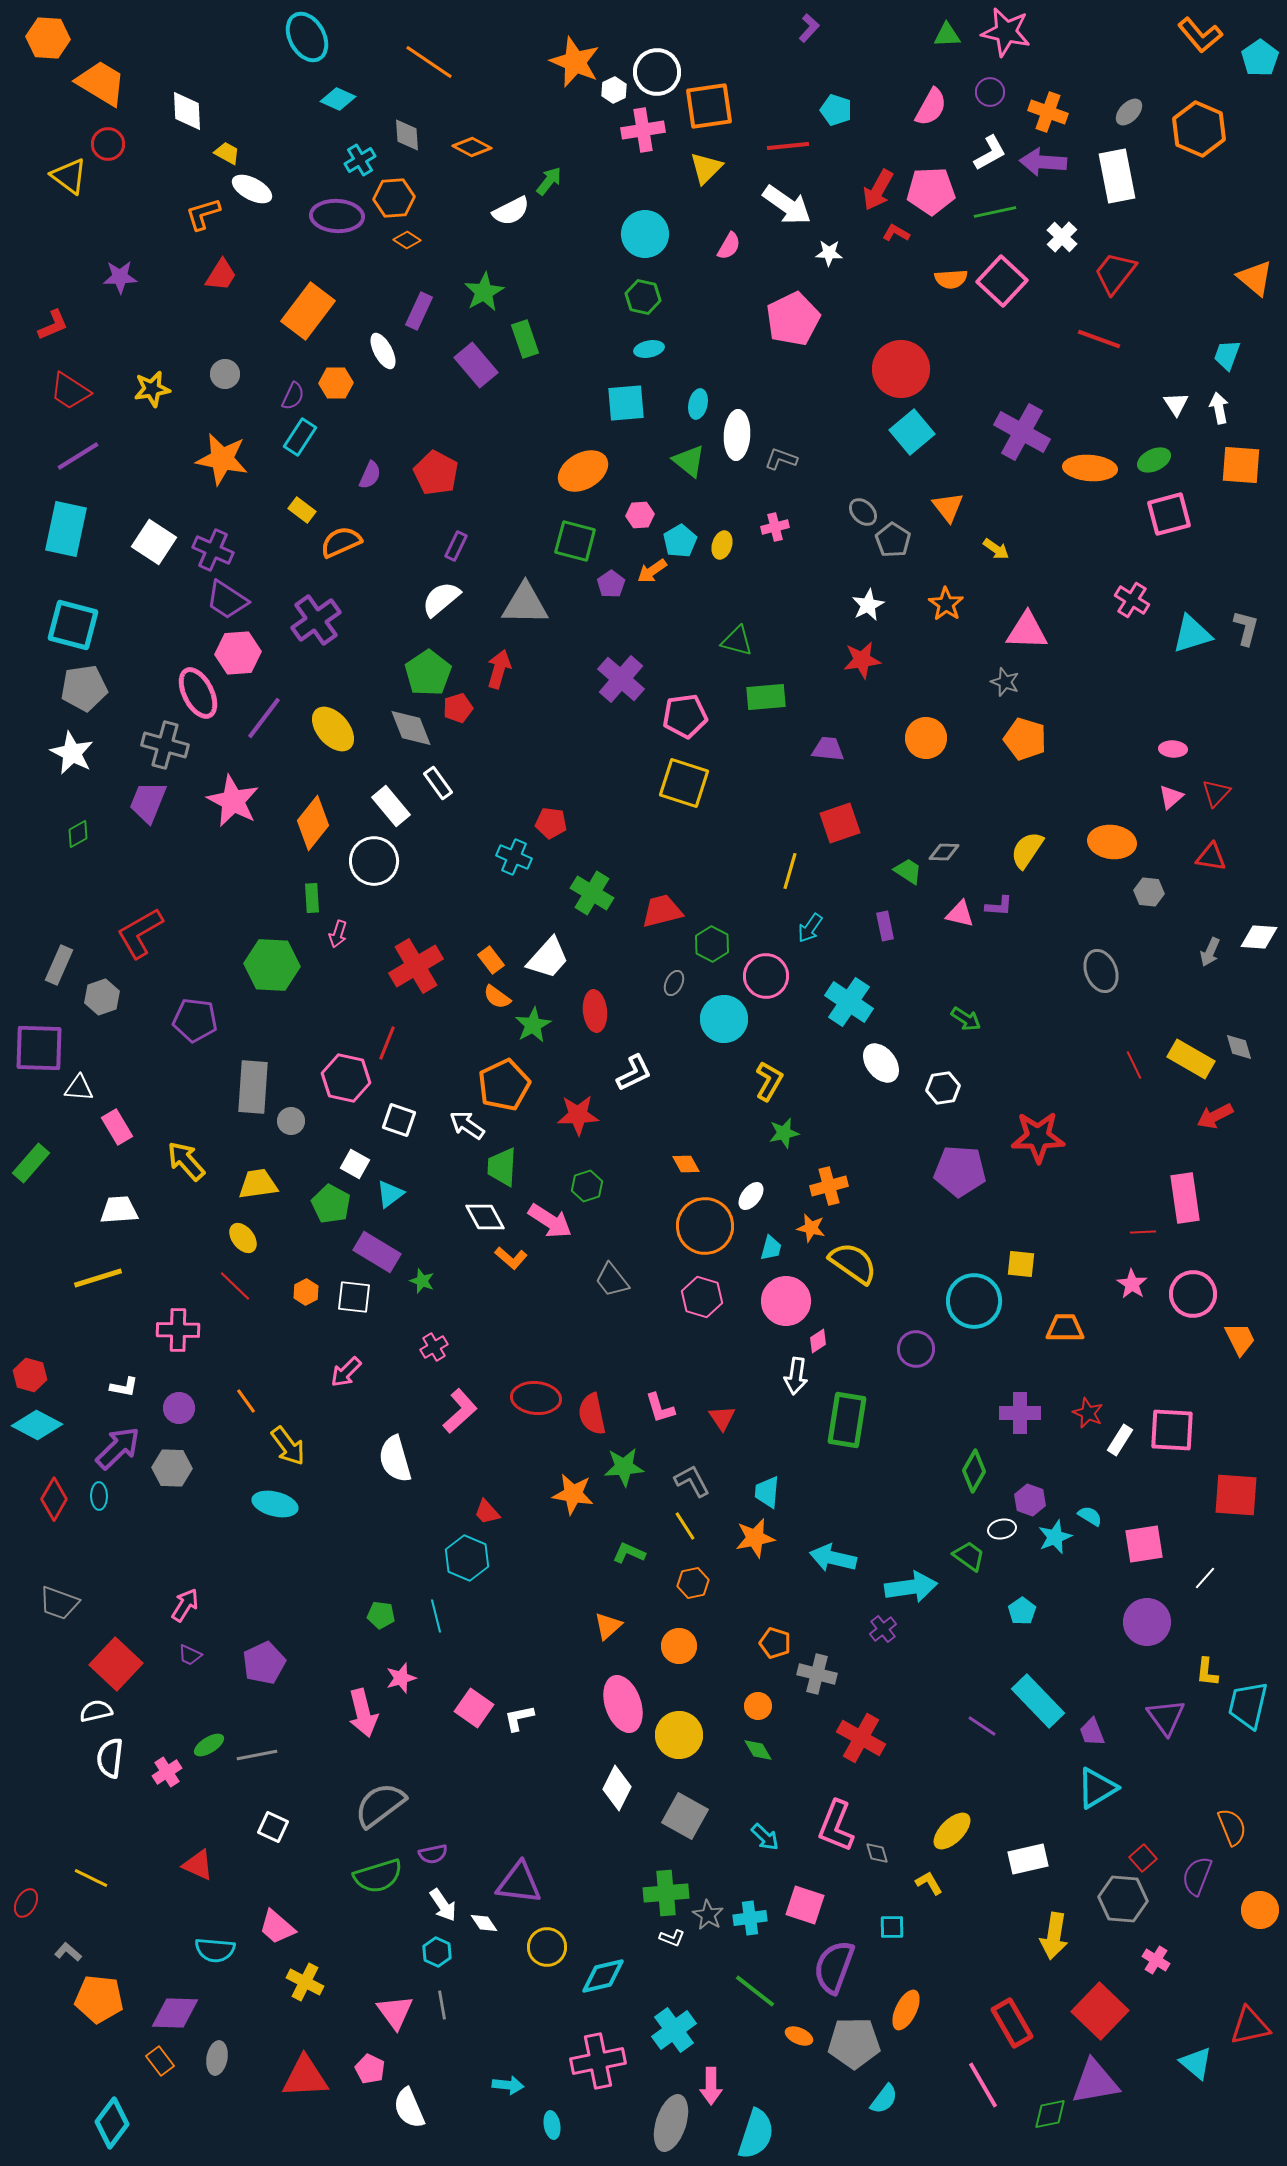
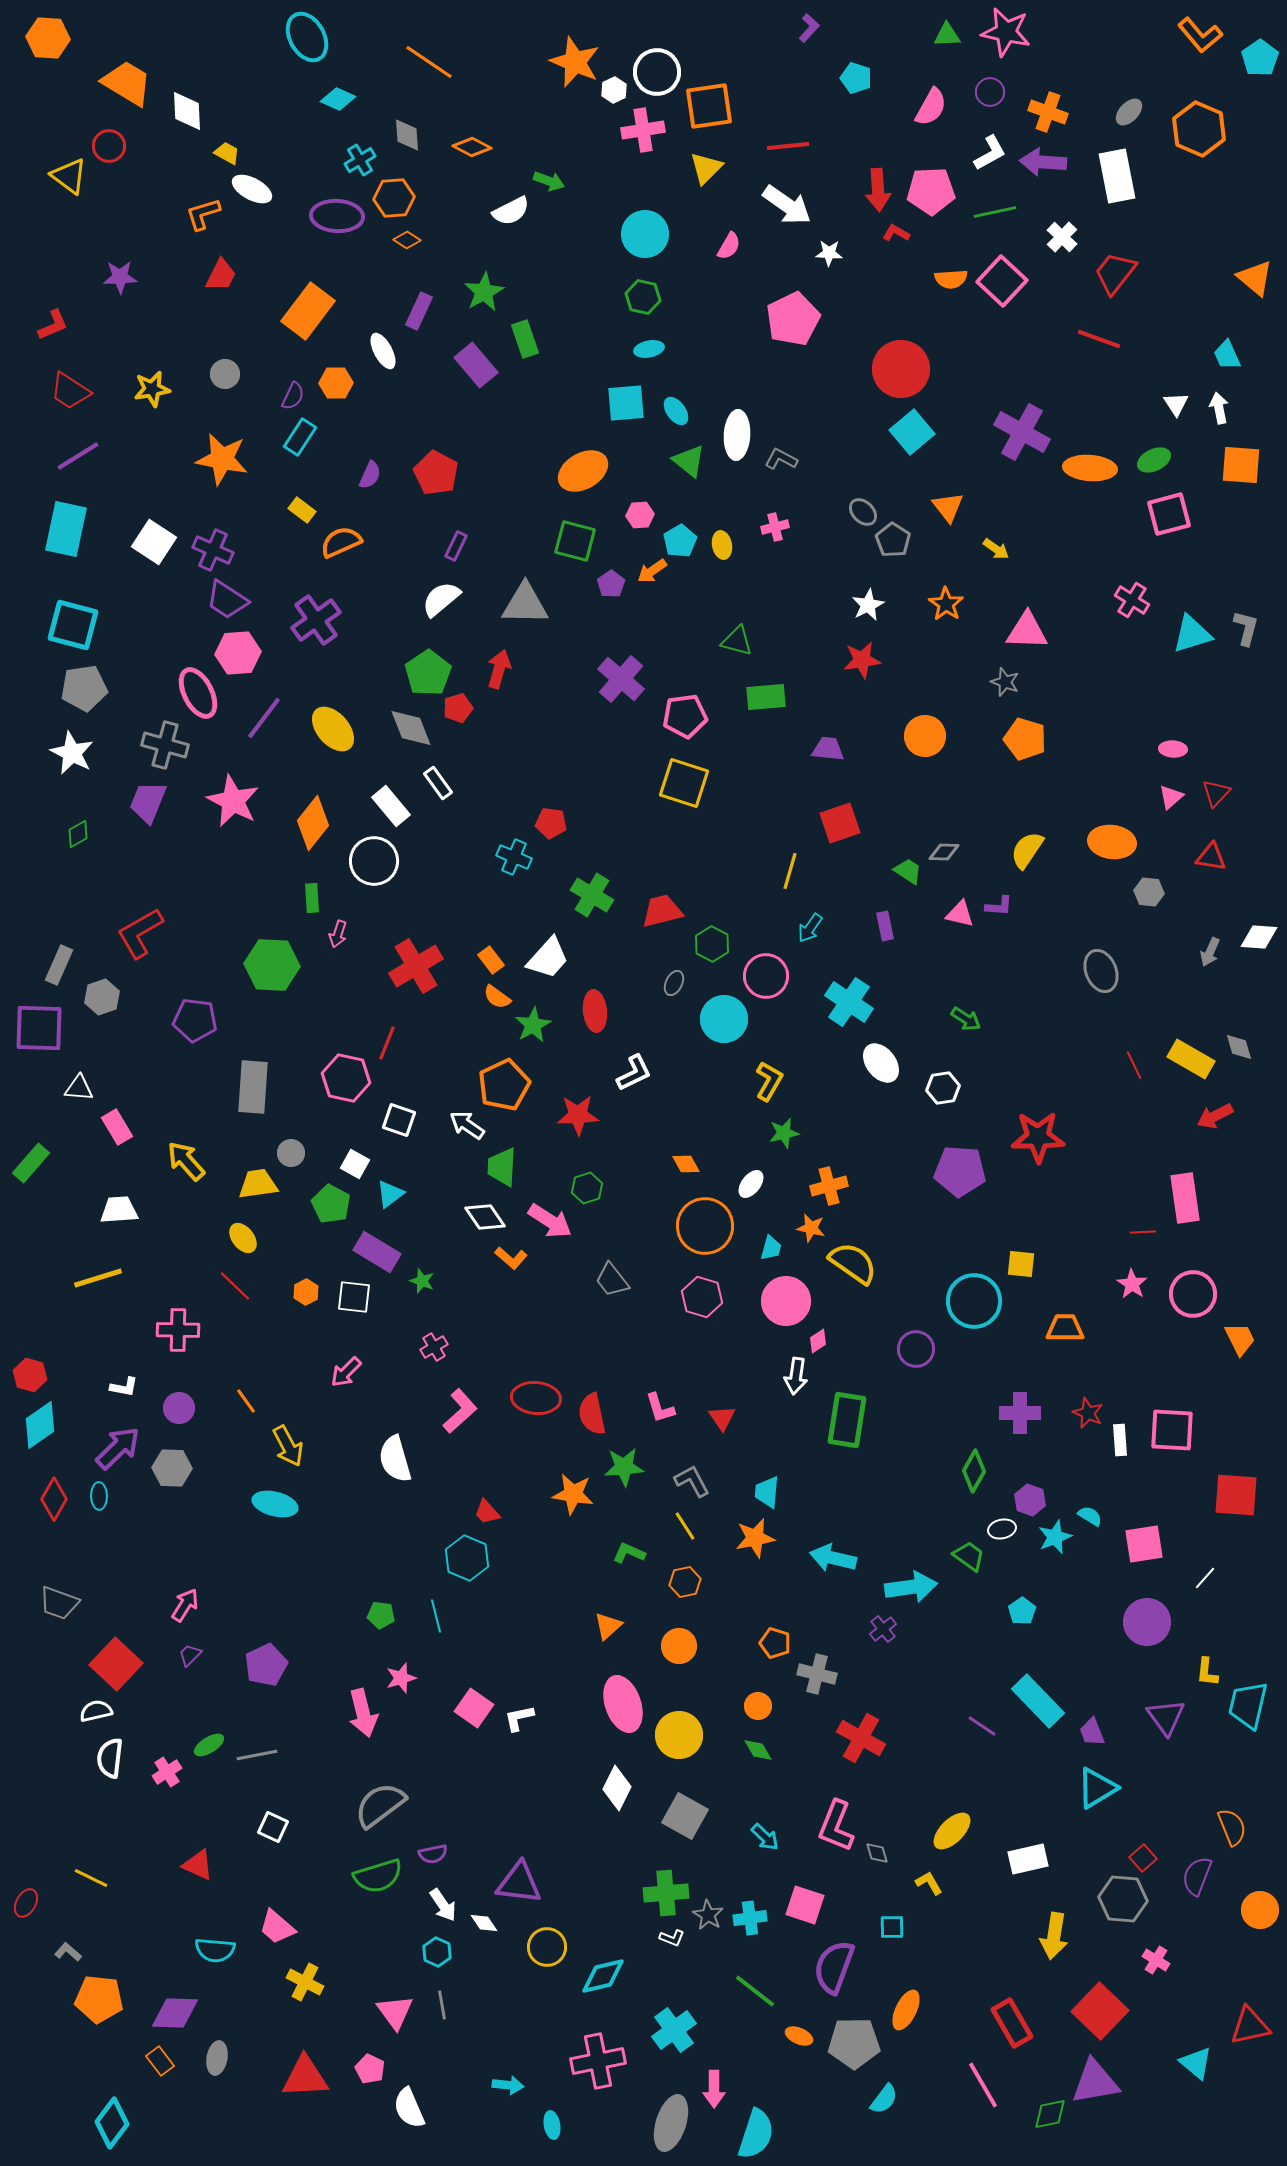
orange trapezoid at (101, 83): moved 26 px right
cyan pentagon at (836, 110): moved 20 px right, 32 px up
red circle at (108, 144): moved 1 px right, 2 px down
green arrow at (549, 181): rotated 72 degrees clockwise
red arrow at (878, 190): rotated 33 degrees counterclockwise
red trapezoid at (221, 275): rotated 6 degrees counterclockwise
cyan trapezoid at (1227, 355): rotated 44 degrees counterclockwise
cyan ellipse at (698, 404): moved 22 px left, 7 px down; rotated 48 degrees counterclockwise
gray L-shape at (781, 459): rotated 8 degrees clockwise
yellow ellipse at (722, 545): rotated 28 degrees counterclockwise
orange circle at (926, 738): moved 1 px left, 2 px up
green cross at (592, 893): moved 2 px down
purple square at (39, 1048): moved 20 px up
gray circle at (291, 1121): moved 32 px down
green hexagon at (587, 1186): moved 2 px down
white ellipse at (751, 1196): moved 12 px up
white diamond at (485, 1217): rotated 6 degrees counterclockwise
cyan diamond at (37, 1425): moved 3 px right; rotated 63 degrees counterclockwise
white rectangle at (1120, 1440): rotated 36 degrees counterclockwise
yellow arrow at (288, 1446): rotated 9 degrees clockwise
orange hexagon at (693, 1583): moved 8 px left, 1 px up
purple trapezoid at (190, 1655): rotated 110 degrees clockwise
purple pentagon at (264, 1663): moved 2 px right, 2 px down
pink arrow at (711, 2086): moved 3 px right, 3 px down
